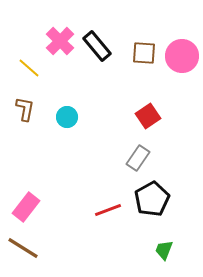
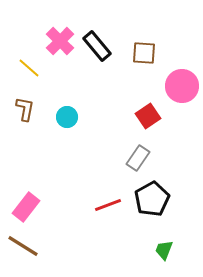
pink circle: moved 30 px down
red line: moved 5 px up
brown line: moved 2 px up
